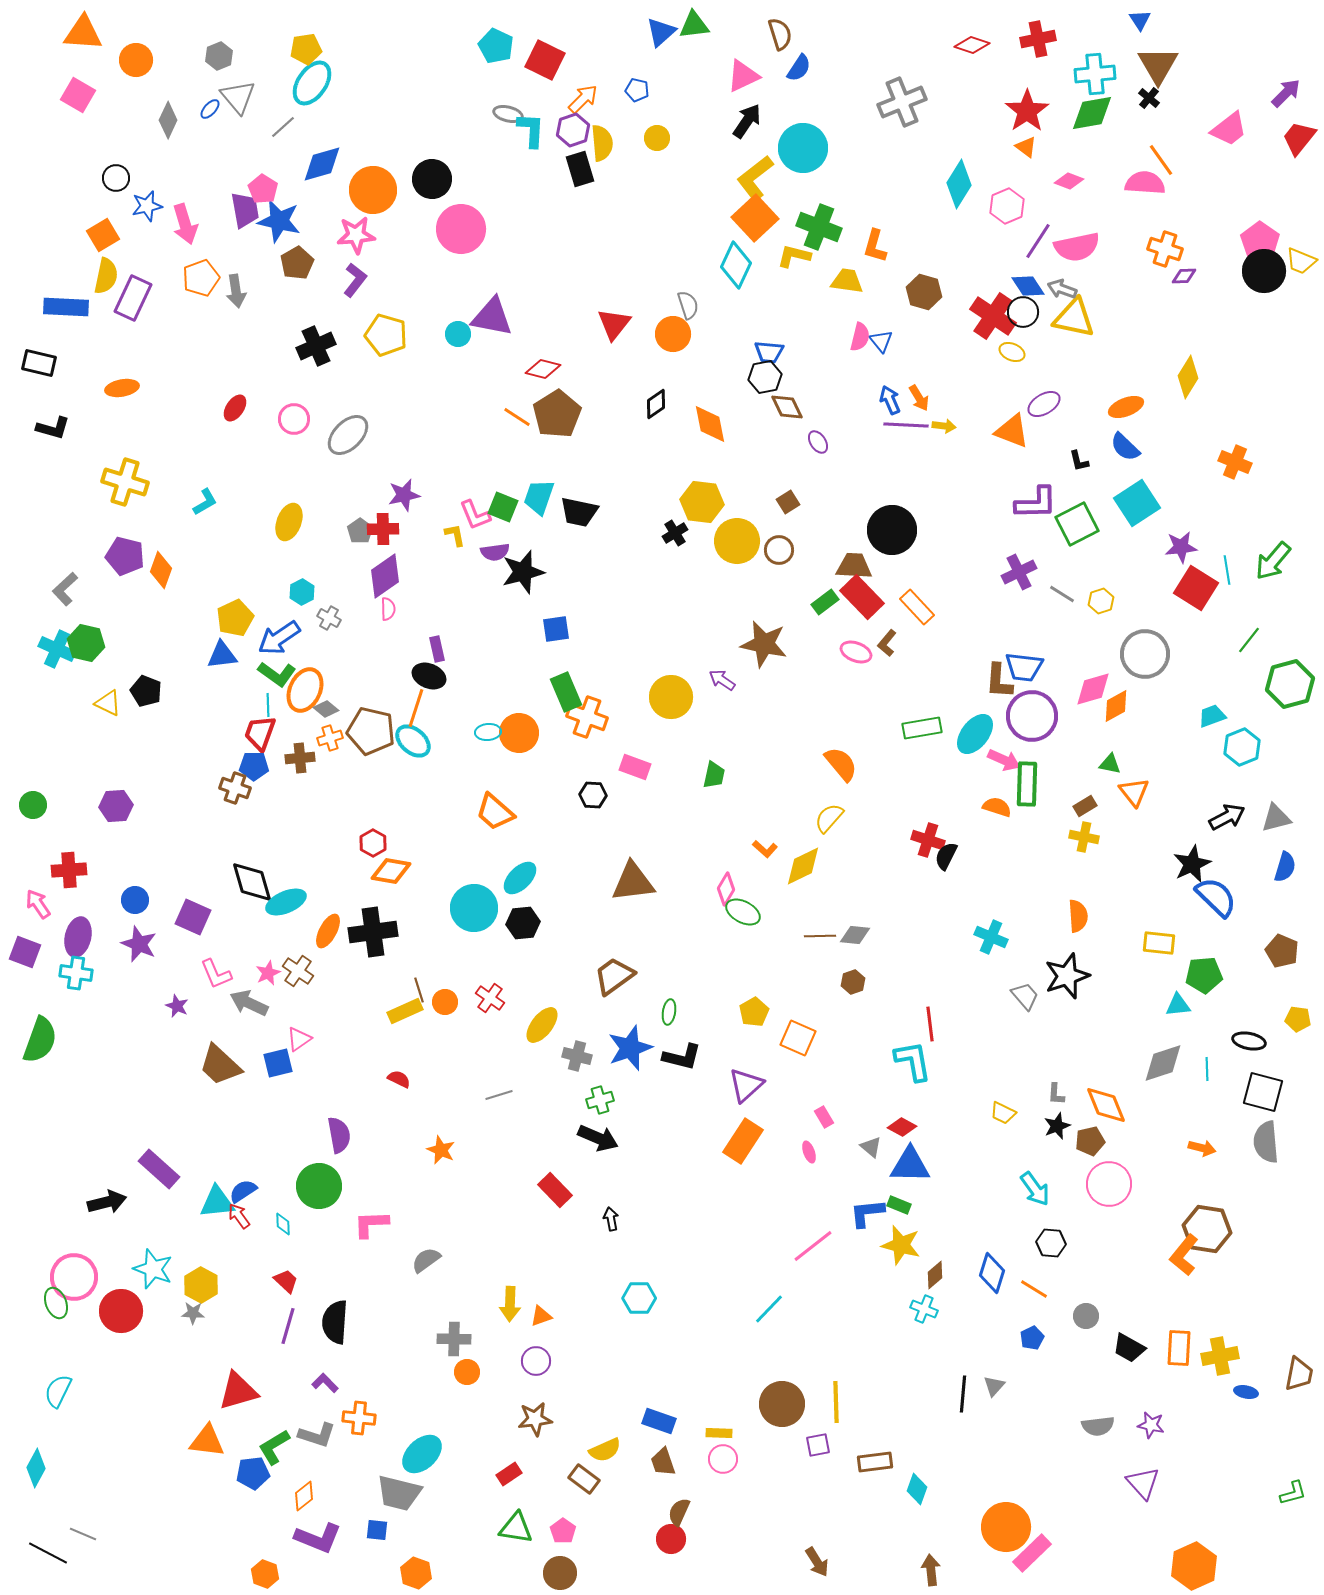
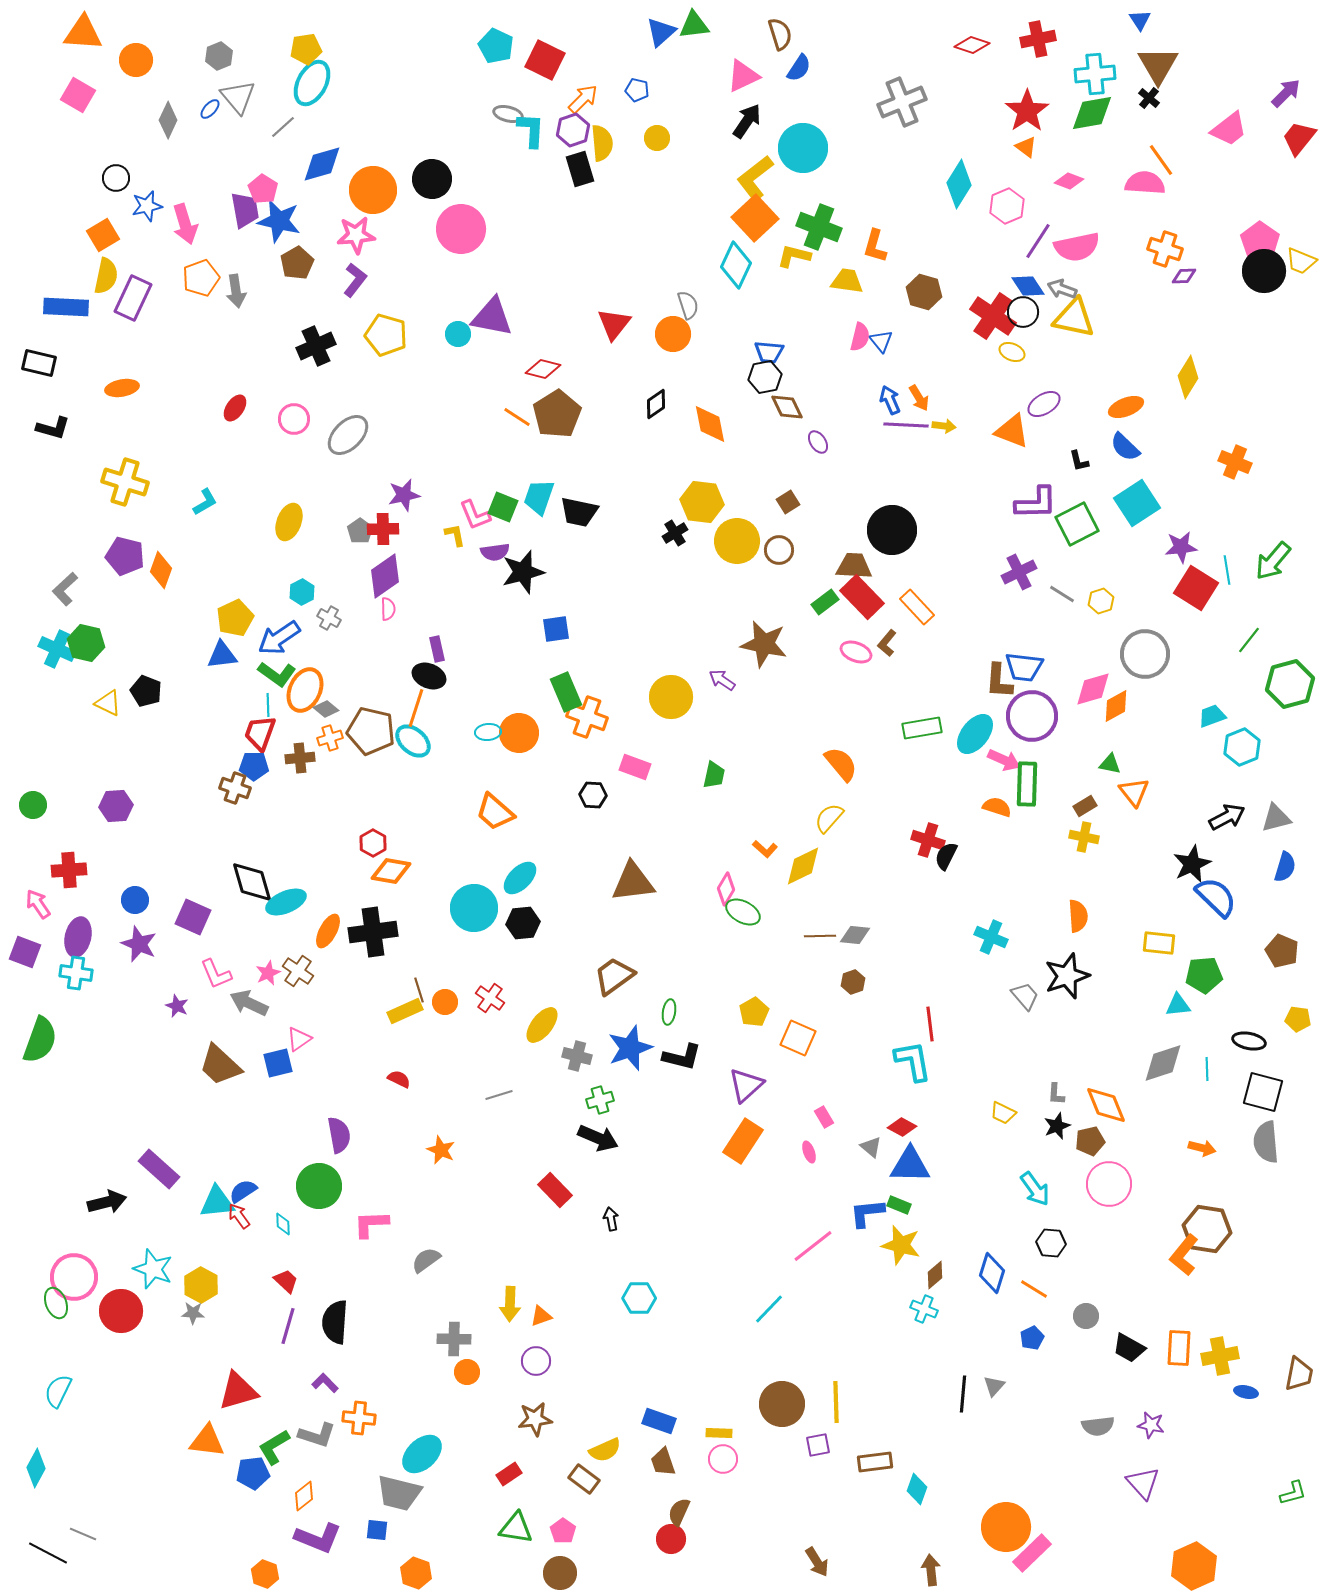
cyan ellipse at (312, 83): rotated 6 degrees counterclockwise
